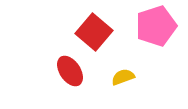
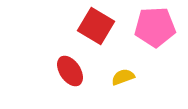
pink pentagon: moved 1 px left, 1 px down; rotated 15 degrees clockwise
red square: moved 2 px right, 6 px up; rotated 9 degrees counterclockwise
